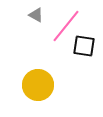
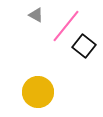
black square: rotated 30 degrees clockwise
yellow circle: moved 7 px down
